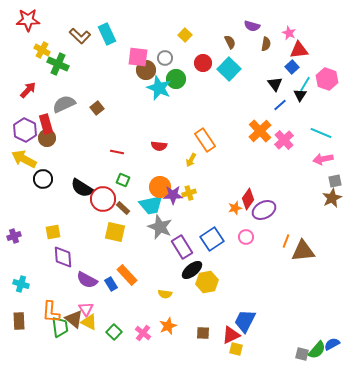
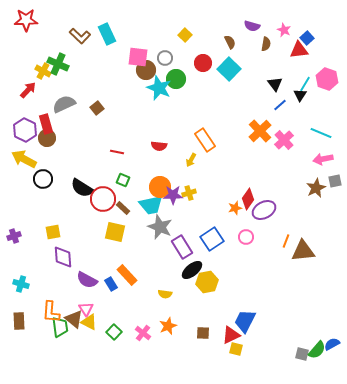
red star at (28, 20): moved 2 px left
pink star at (289, 33): moved 5 px left, 3 px up
yellow cross at (42, 50): moved 1 px right, 21 px down
blue square at (292, 67): moved 15 px right, 29 px up
brown star at (332, 198): moved 16 px left, 10 px up
